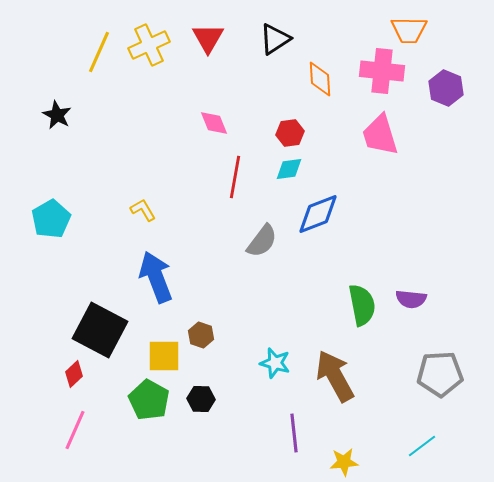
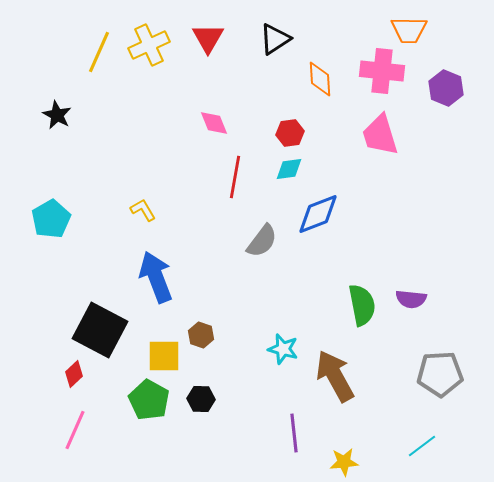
cyan star: moved 8 px right, 14 px up
